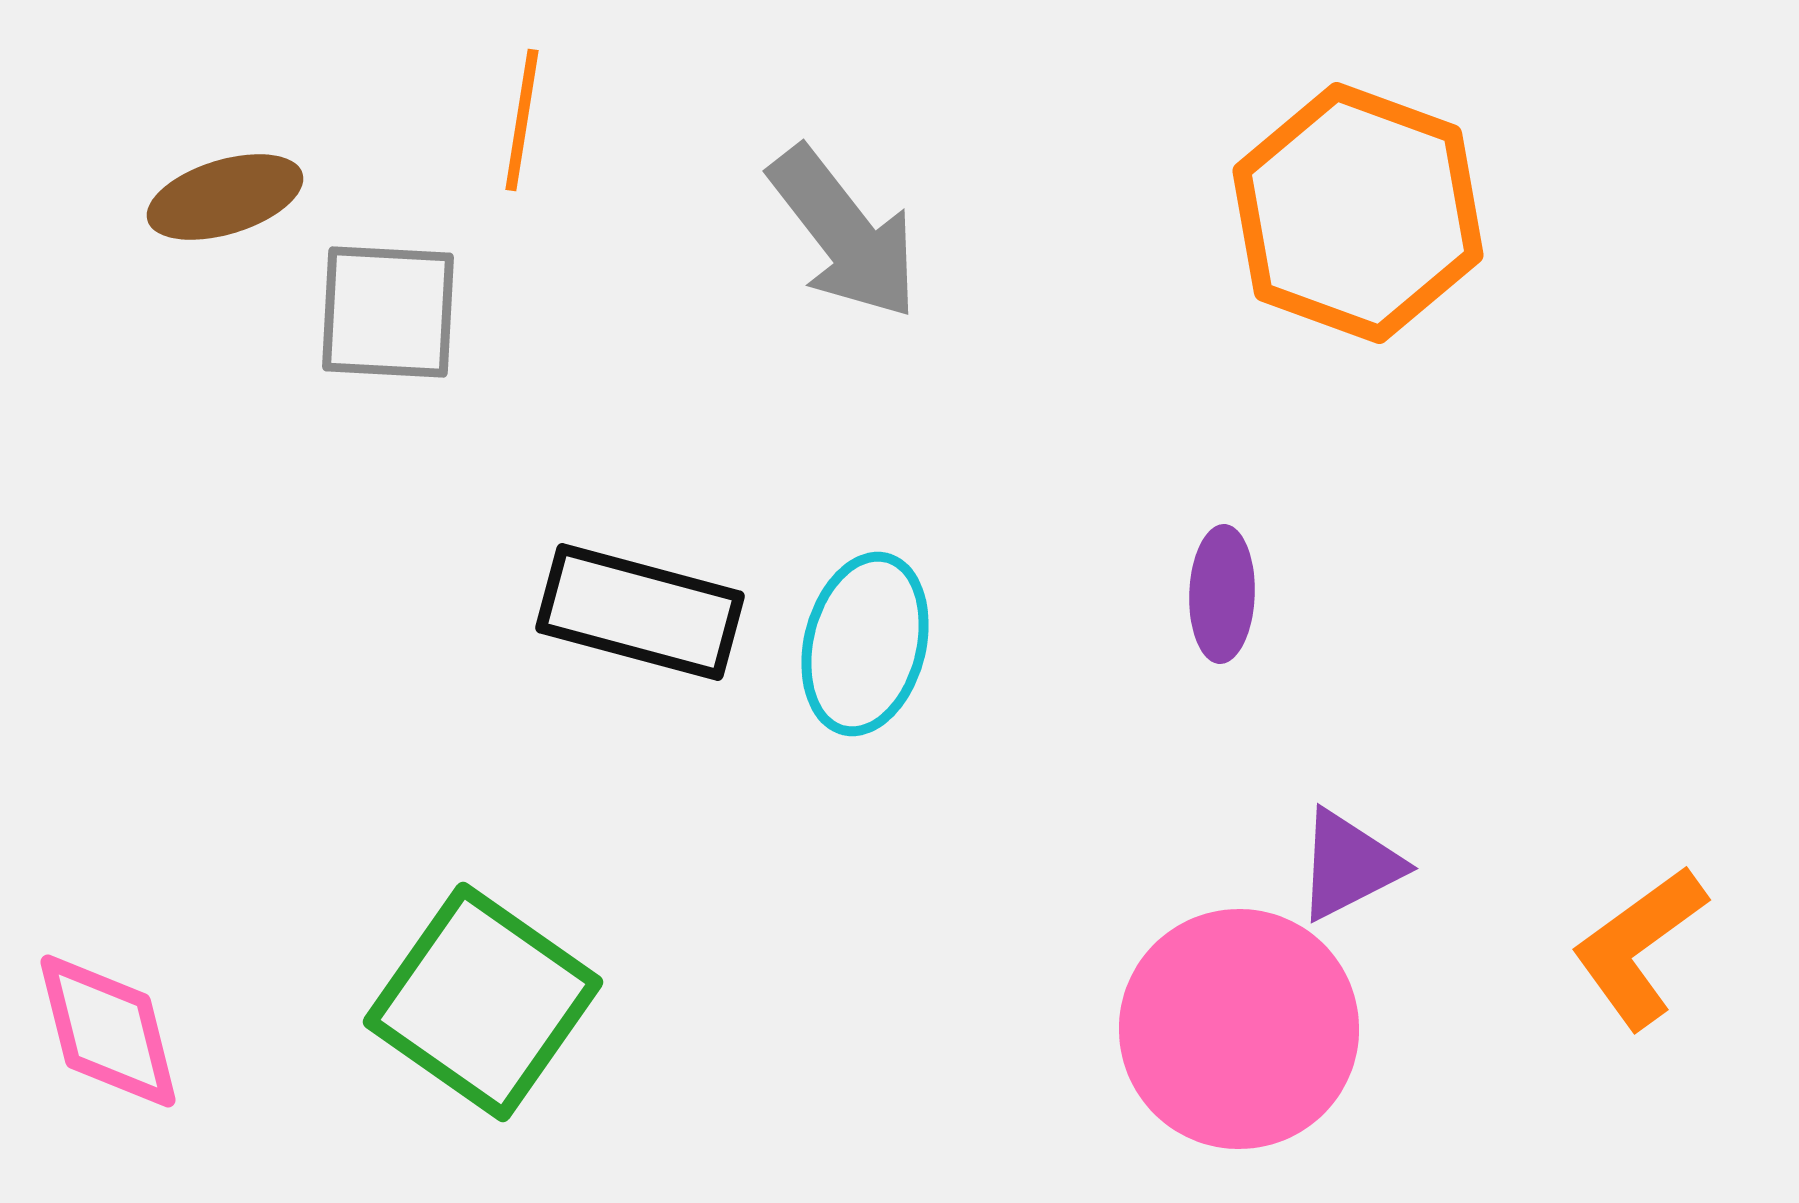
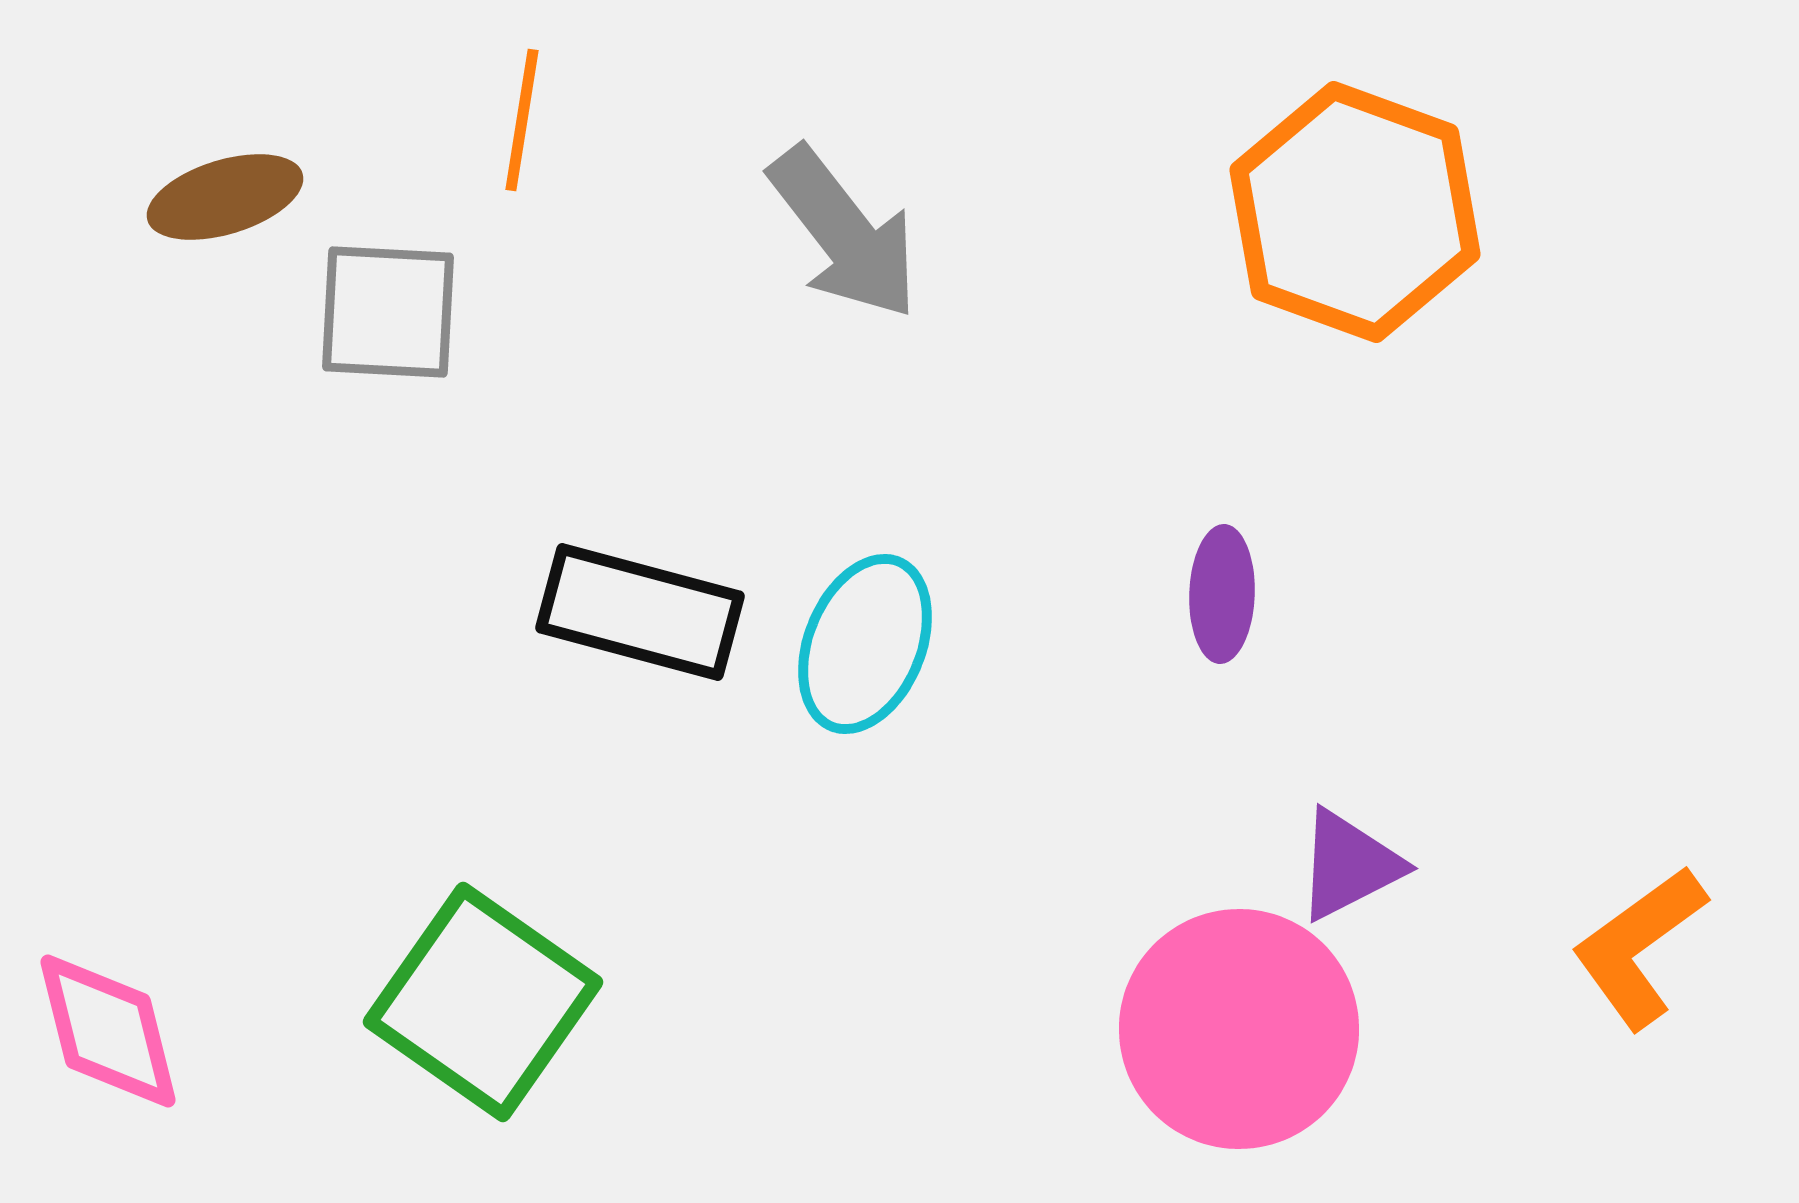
orange hexagon: moved 3 px left, 1 px up
cyan ellipse: rotated 8 degrees clockwise
